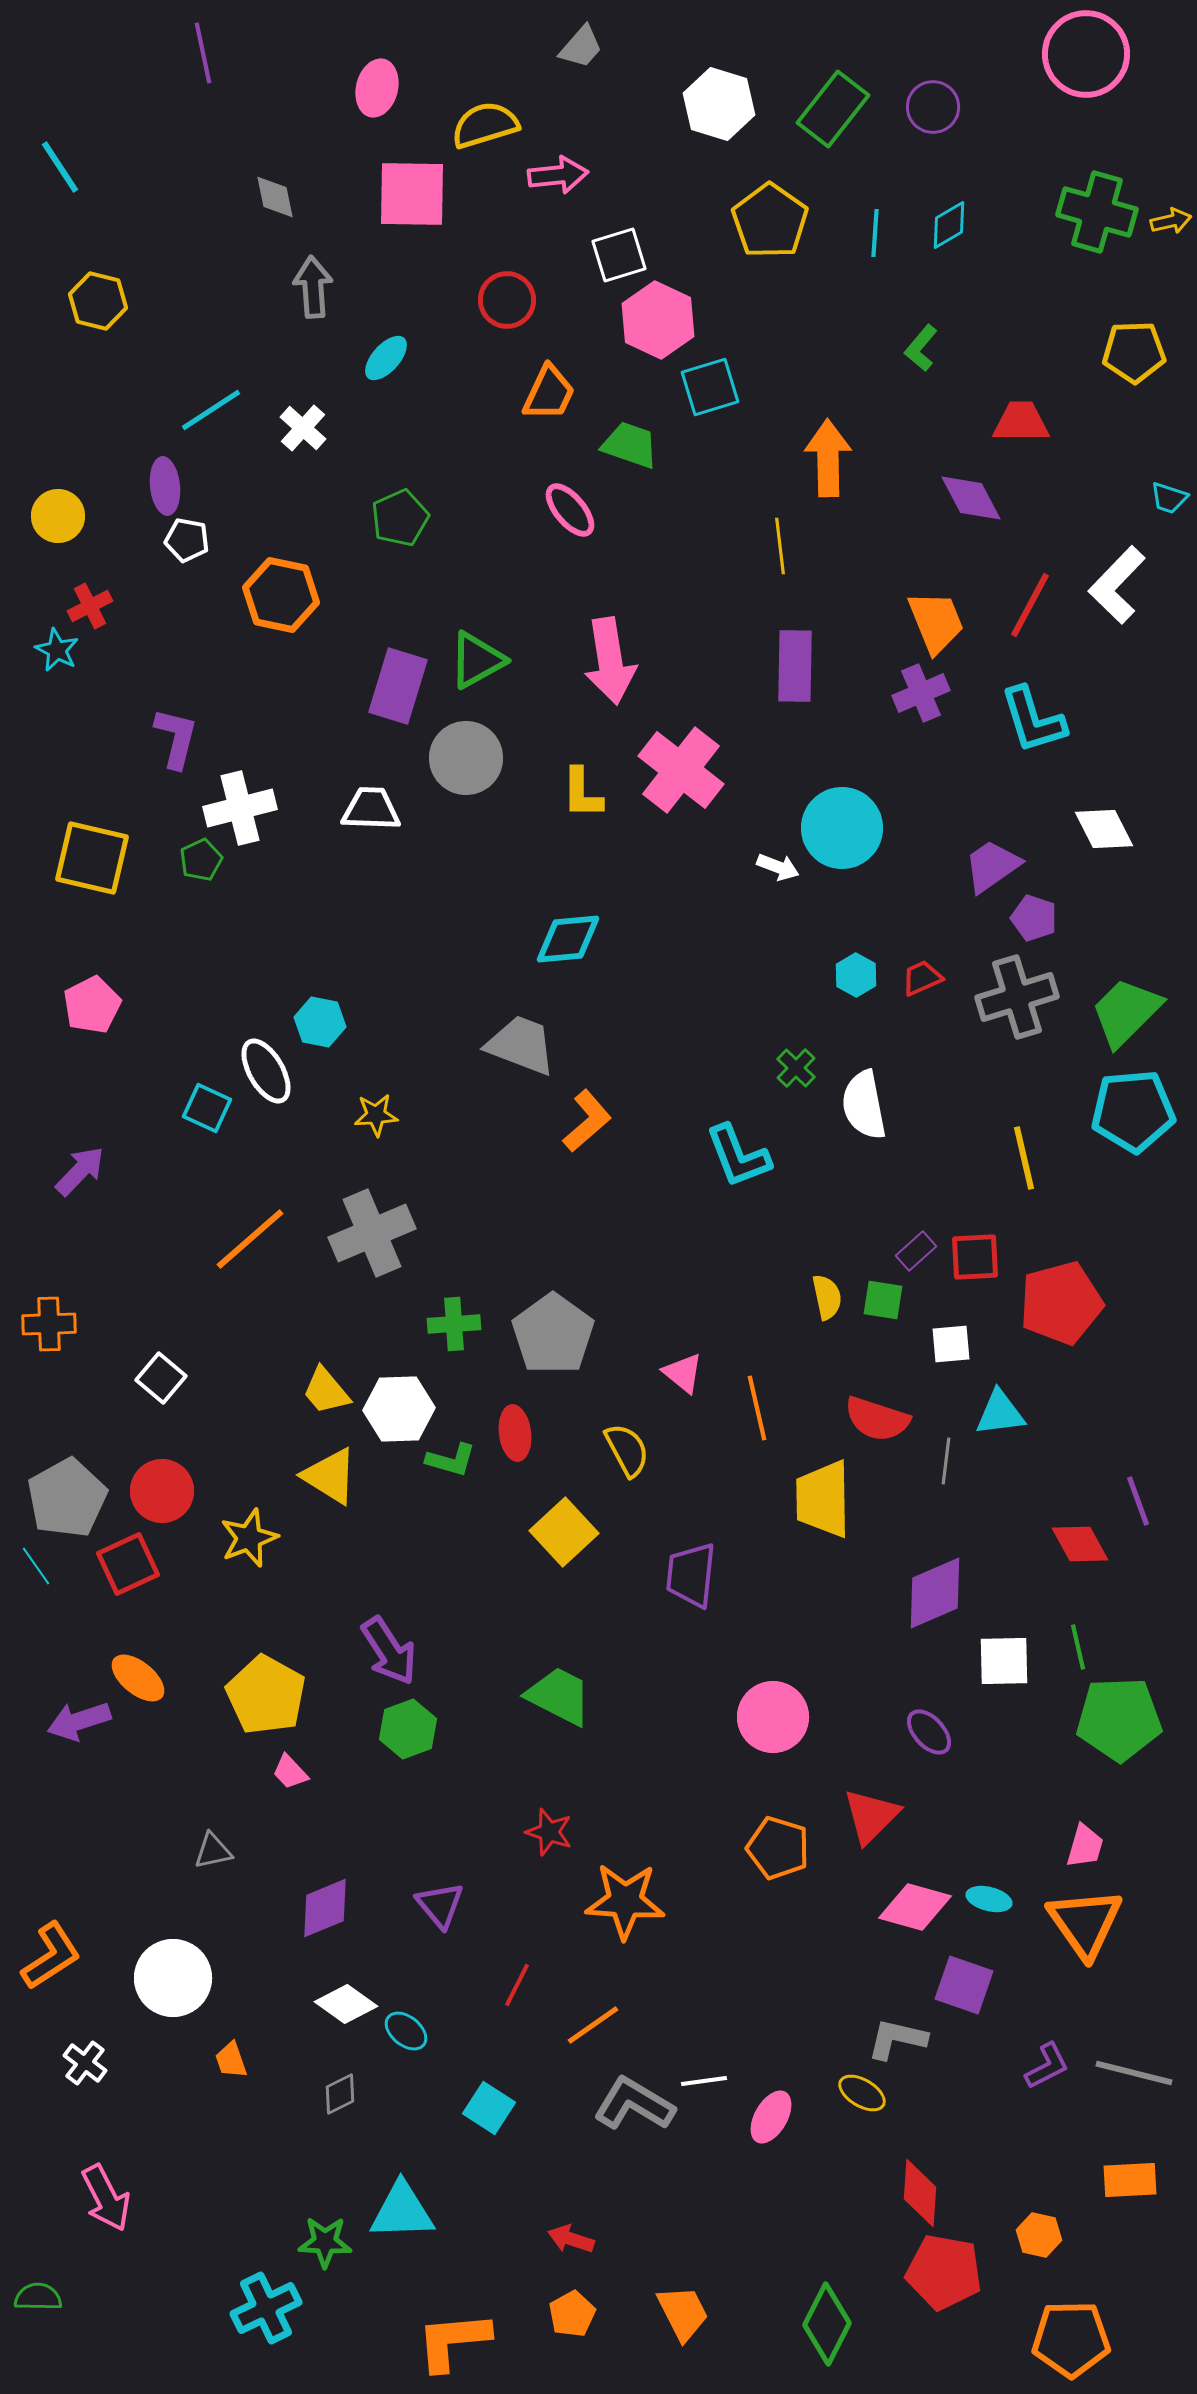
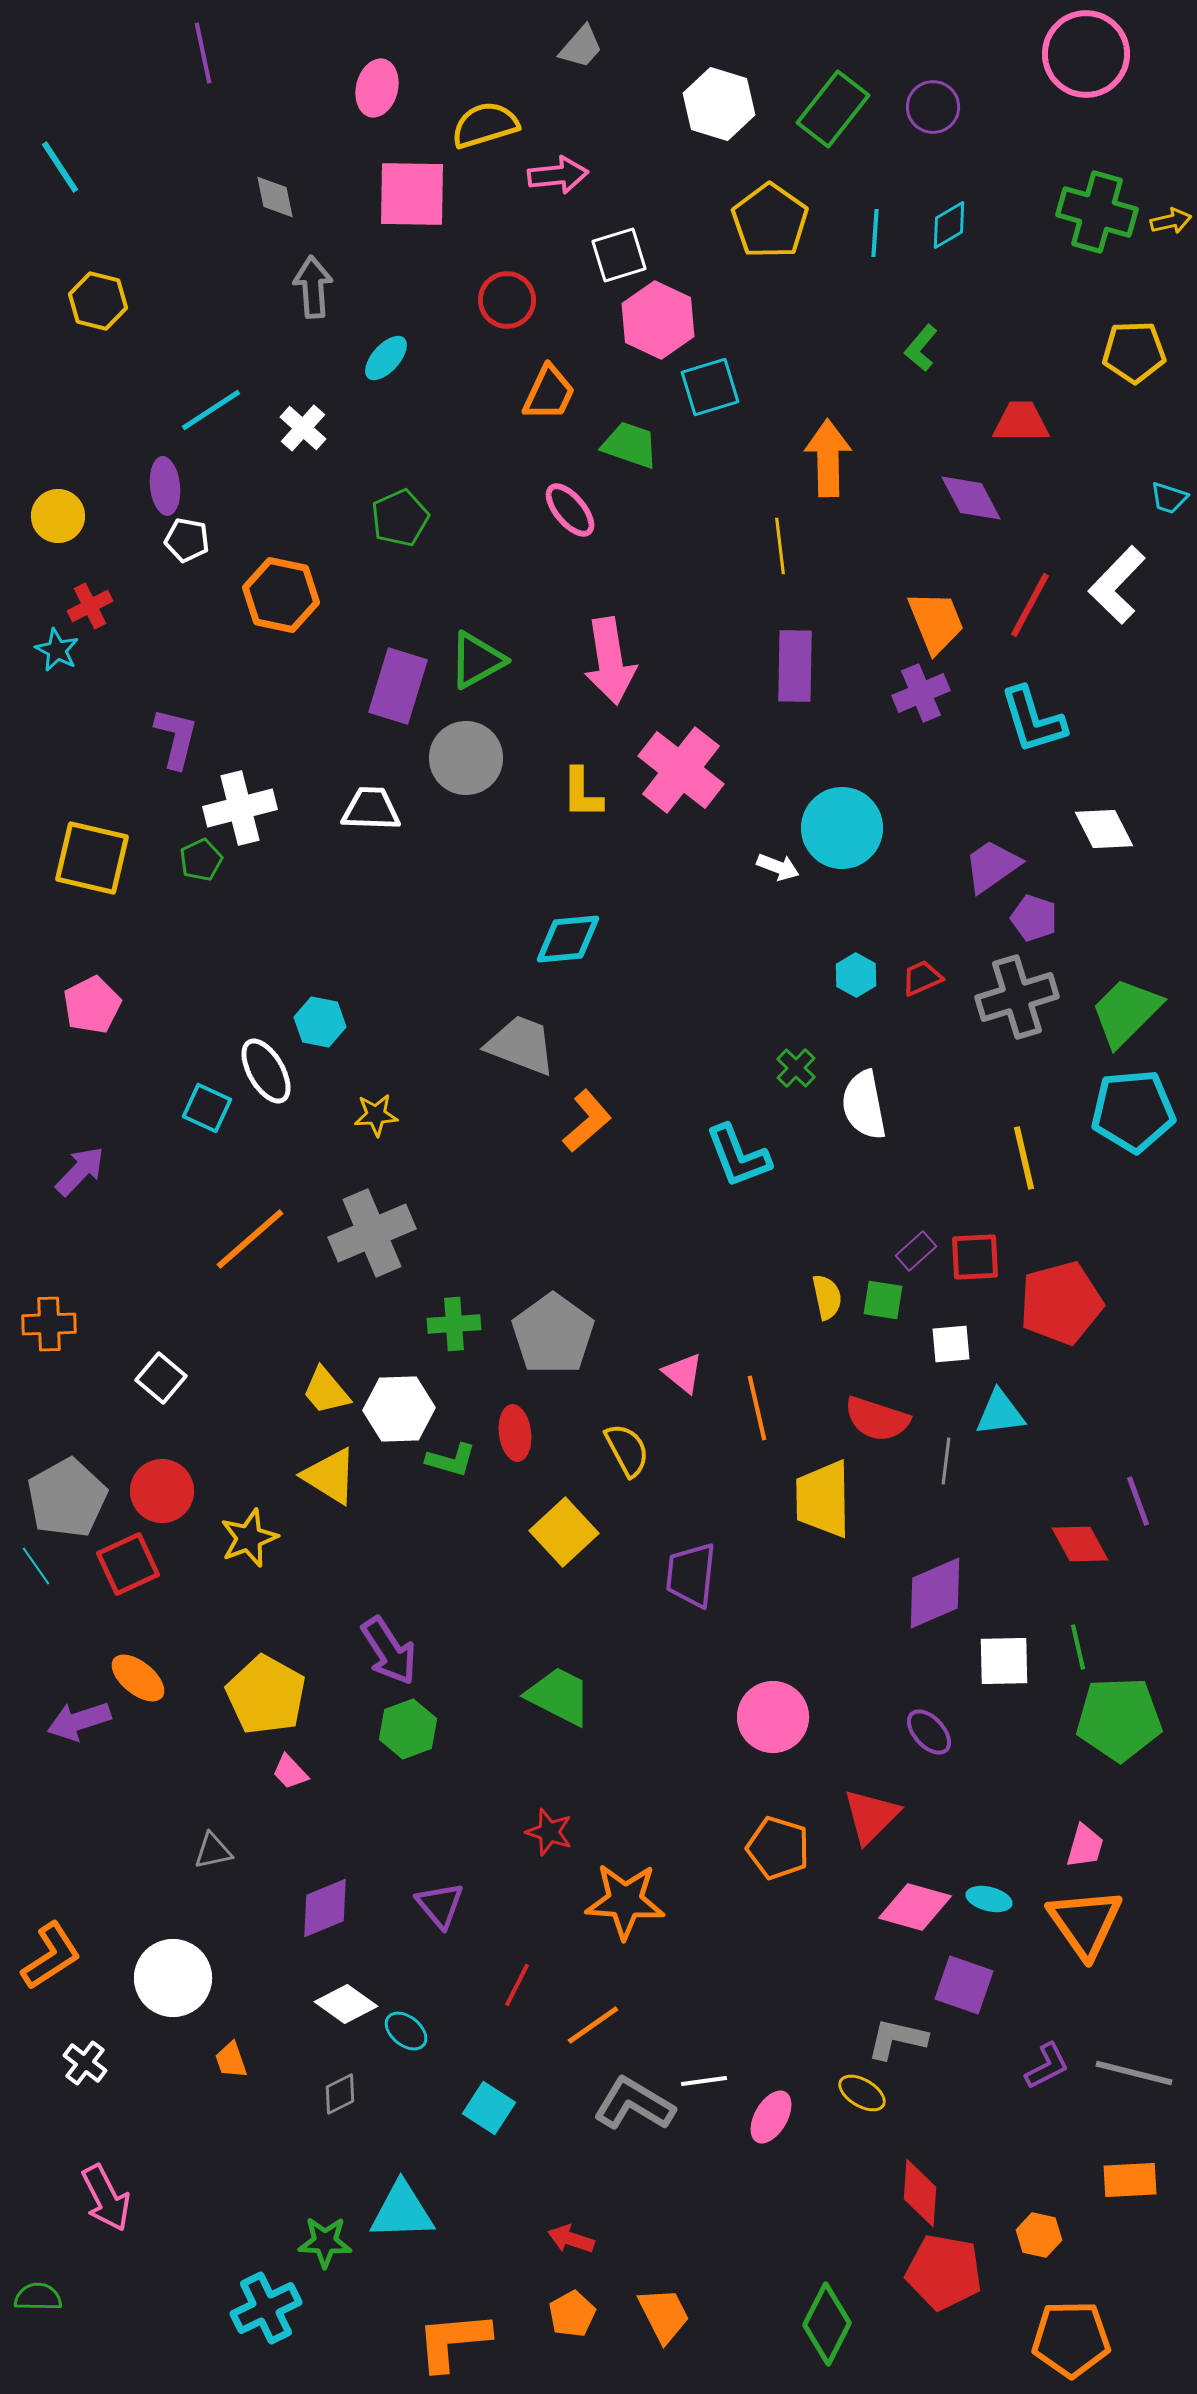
orange trapezoid at (683, 2313): moved 19 px left, 2 px down
